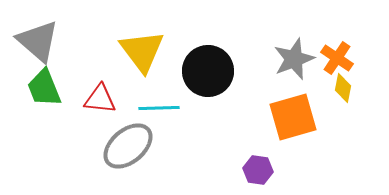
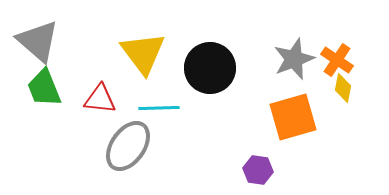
yellow triangle: moved 1 px right, 2 px down
orange cross: moved 2 px down
black circle: moved 2 px right, 3 px up
gray ellipse: rotated 15 degrees counterclockwise
